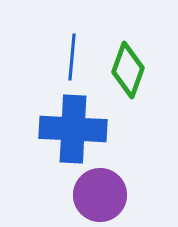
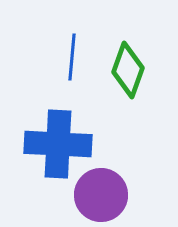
blue cross: moved 15 px left, 15 px down
purple circle: moved 1 px right
